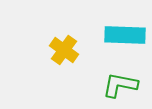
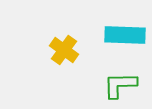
green L-shape: rotated 12 degrees counterclockwise
